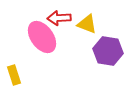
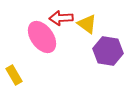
red arrow: moved 2 px right
yellow triangle: rotated 15 degrees clockwise
yellow rectangle: rotated 12 degrees counterclockwise
